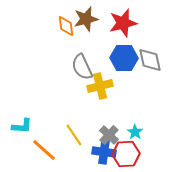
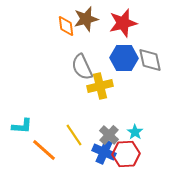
blue cross: rotated 15 degrees clockwise
